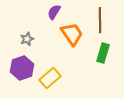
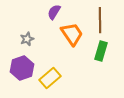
green rectangle: moved 2 px left, 2 px up
